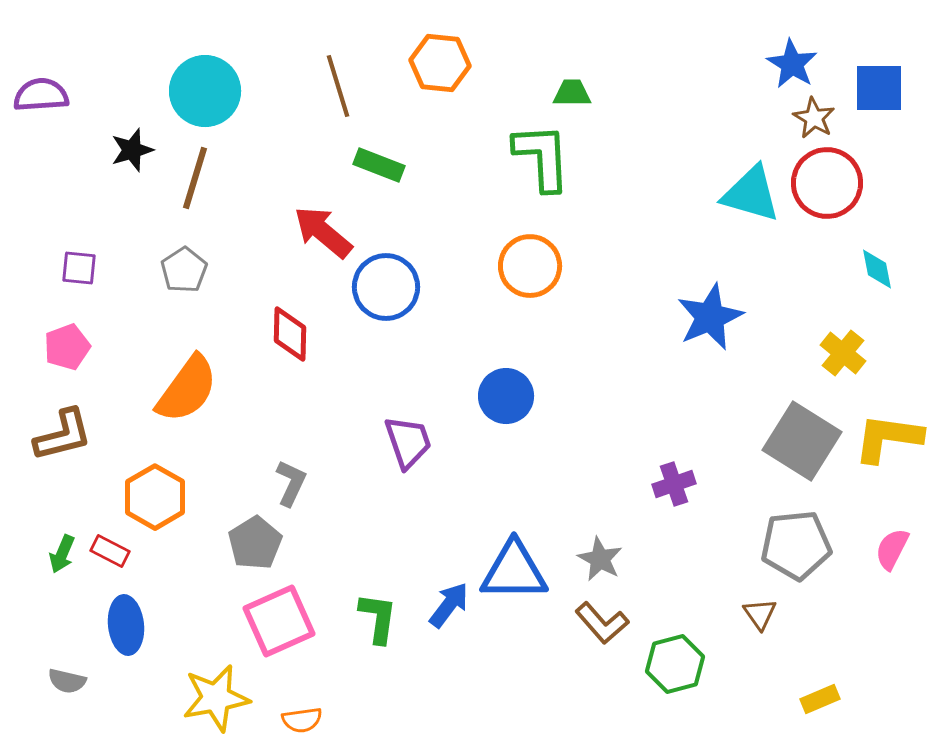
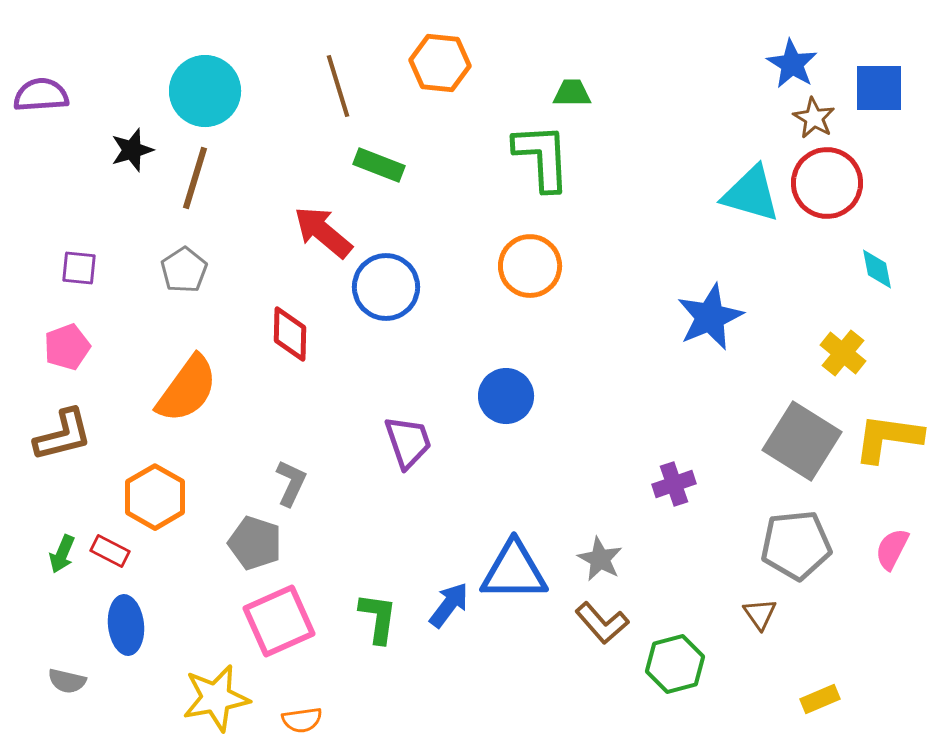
gray pentagon at (255, 543): rotated 22 degrees counterclockwise
